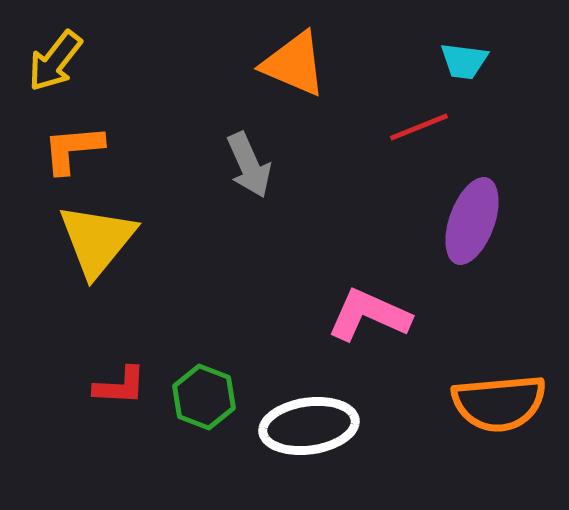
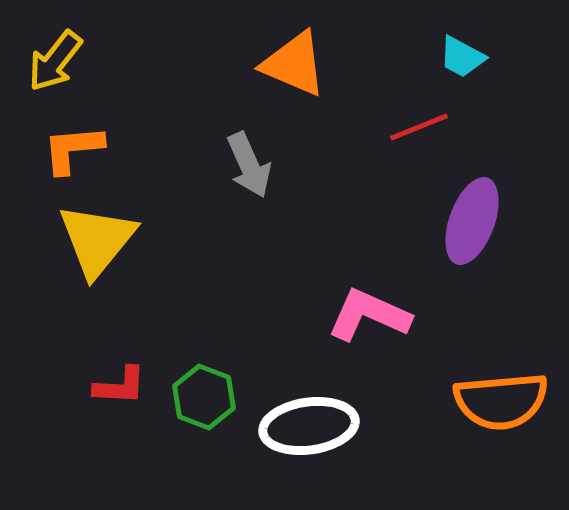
cyan trapezoid: moved 2 px left, 4 px up; rotated 21 degrees clockwise
orange semicircle: moved 2 px right, 2 px up
